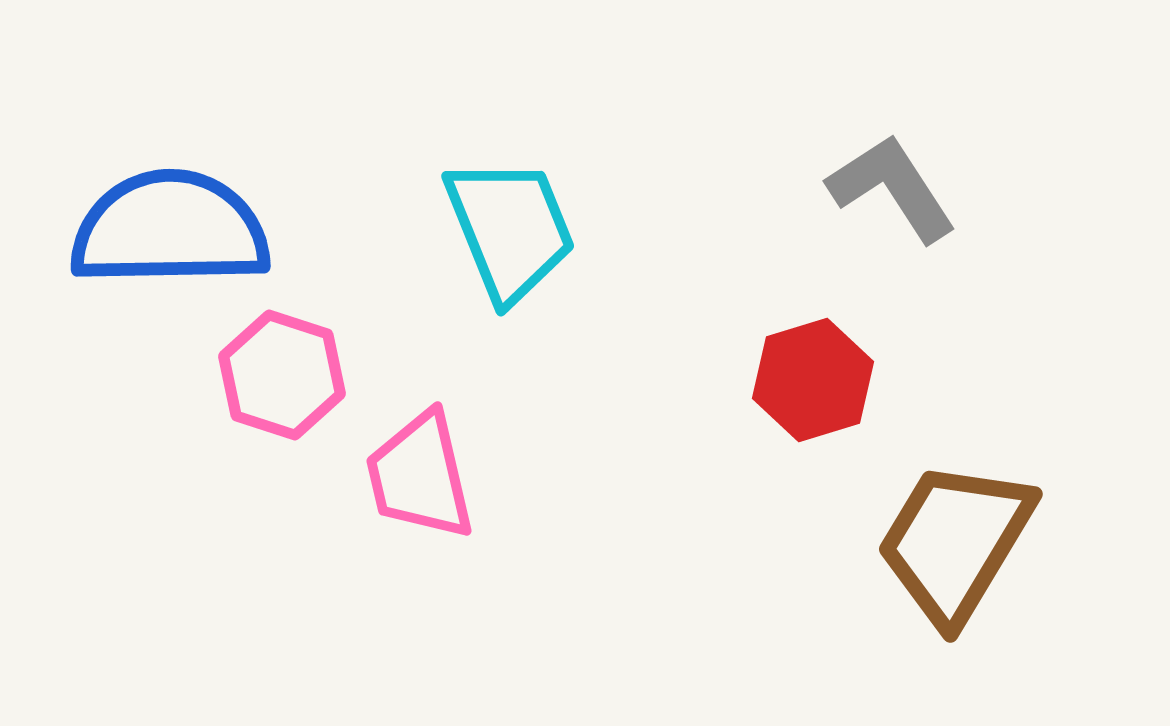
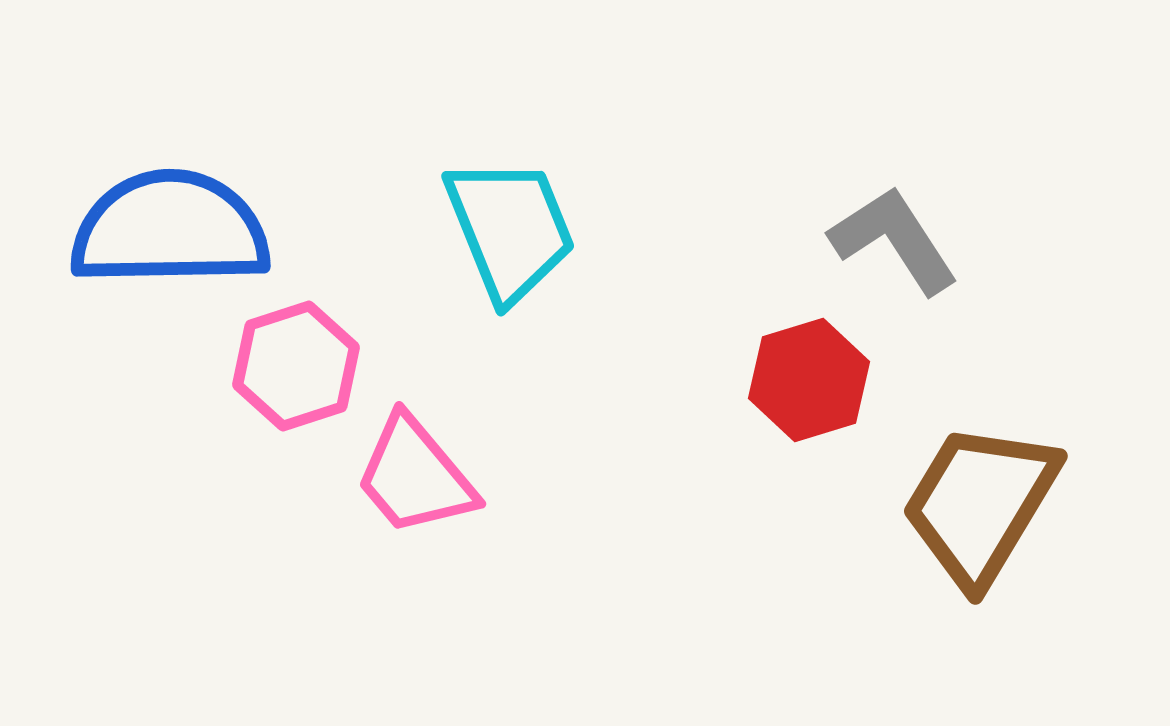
gray L-shape: moved 2 px right, 52 px down
pink hexagon: moved 14 px right, 9 px up; rotated 24 degrees clockwise
red hexagon: moved 4 px left
pink trapezoid: moved 5 px left; rotated 27 degrees counterclockwise
brown trapezoid: moved 25 px right, 38 px up
